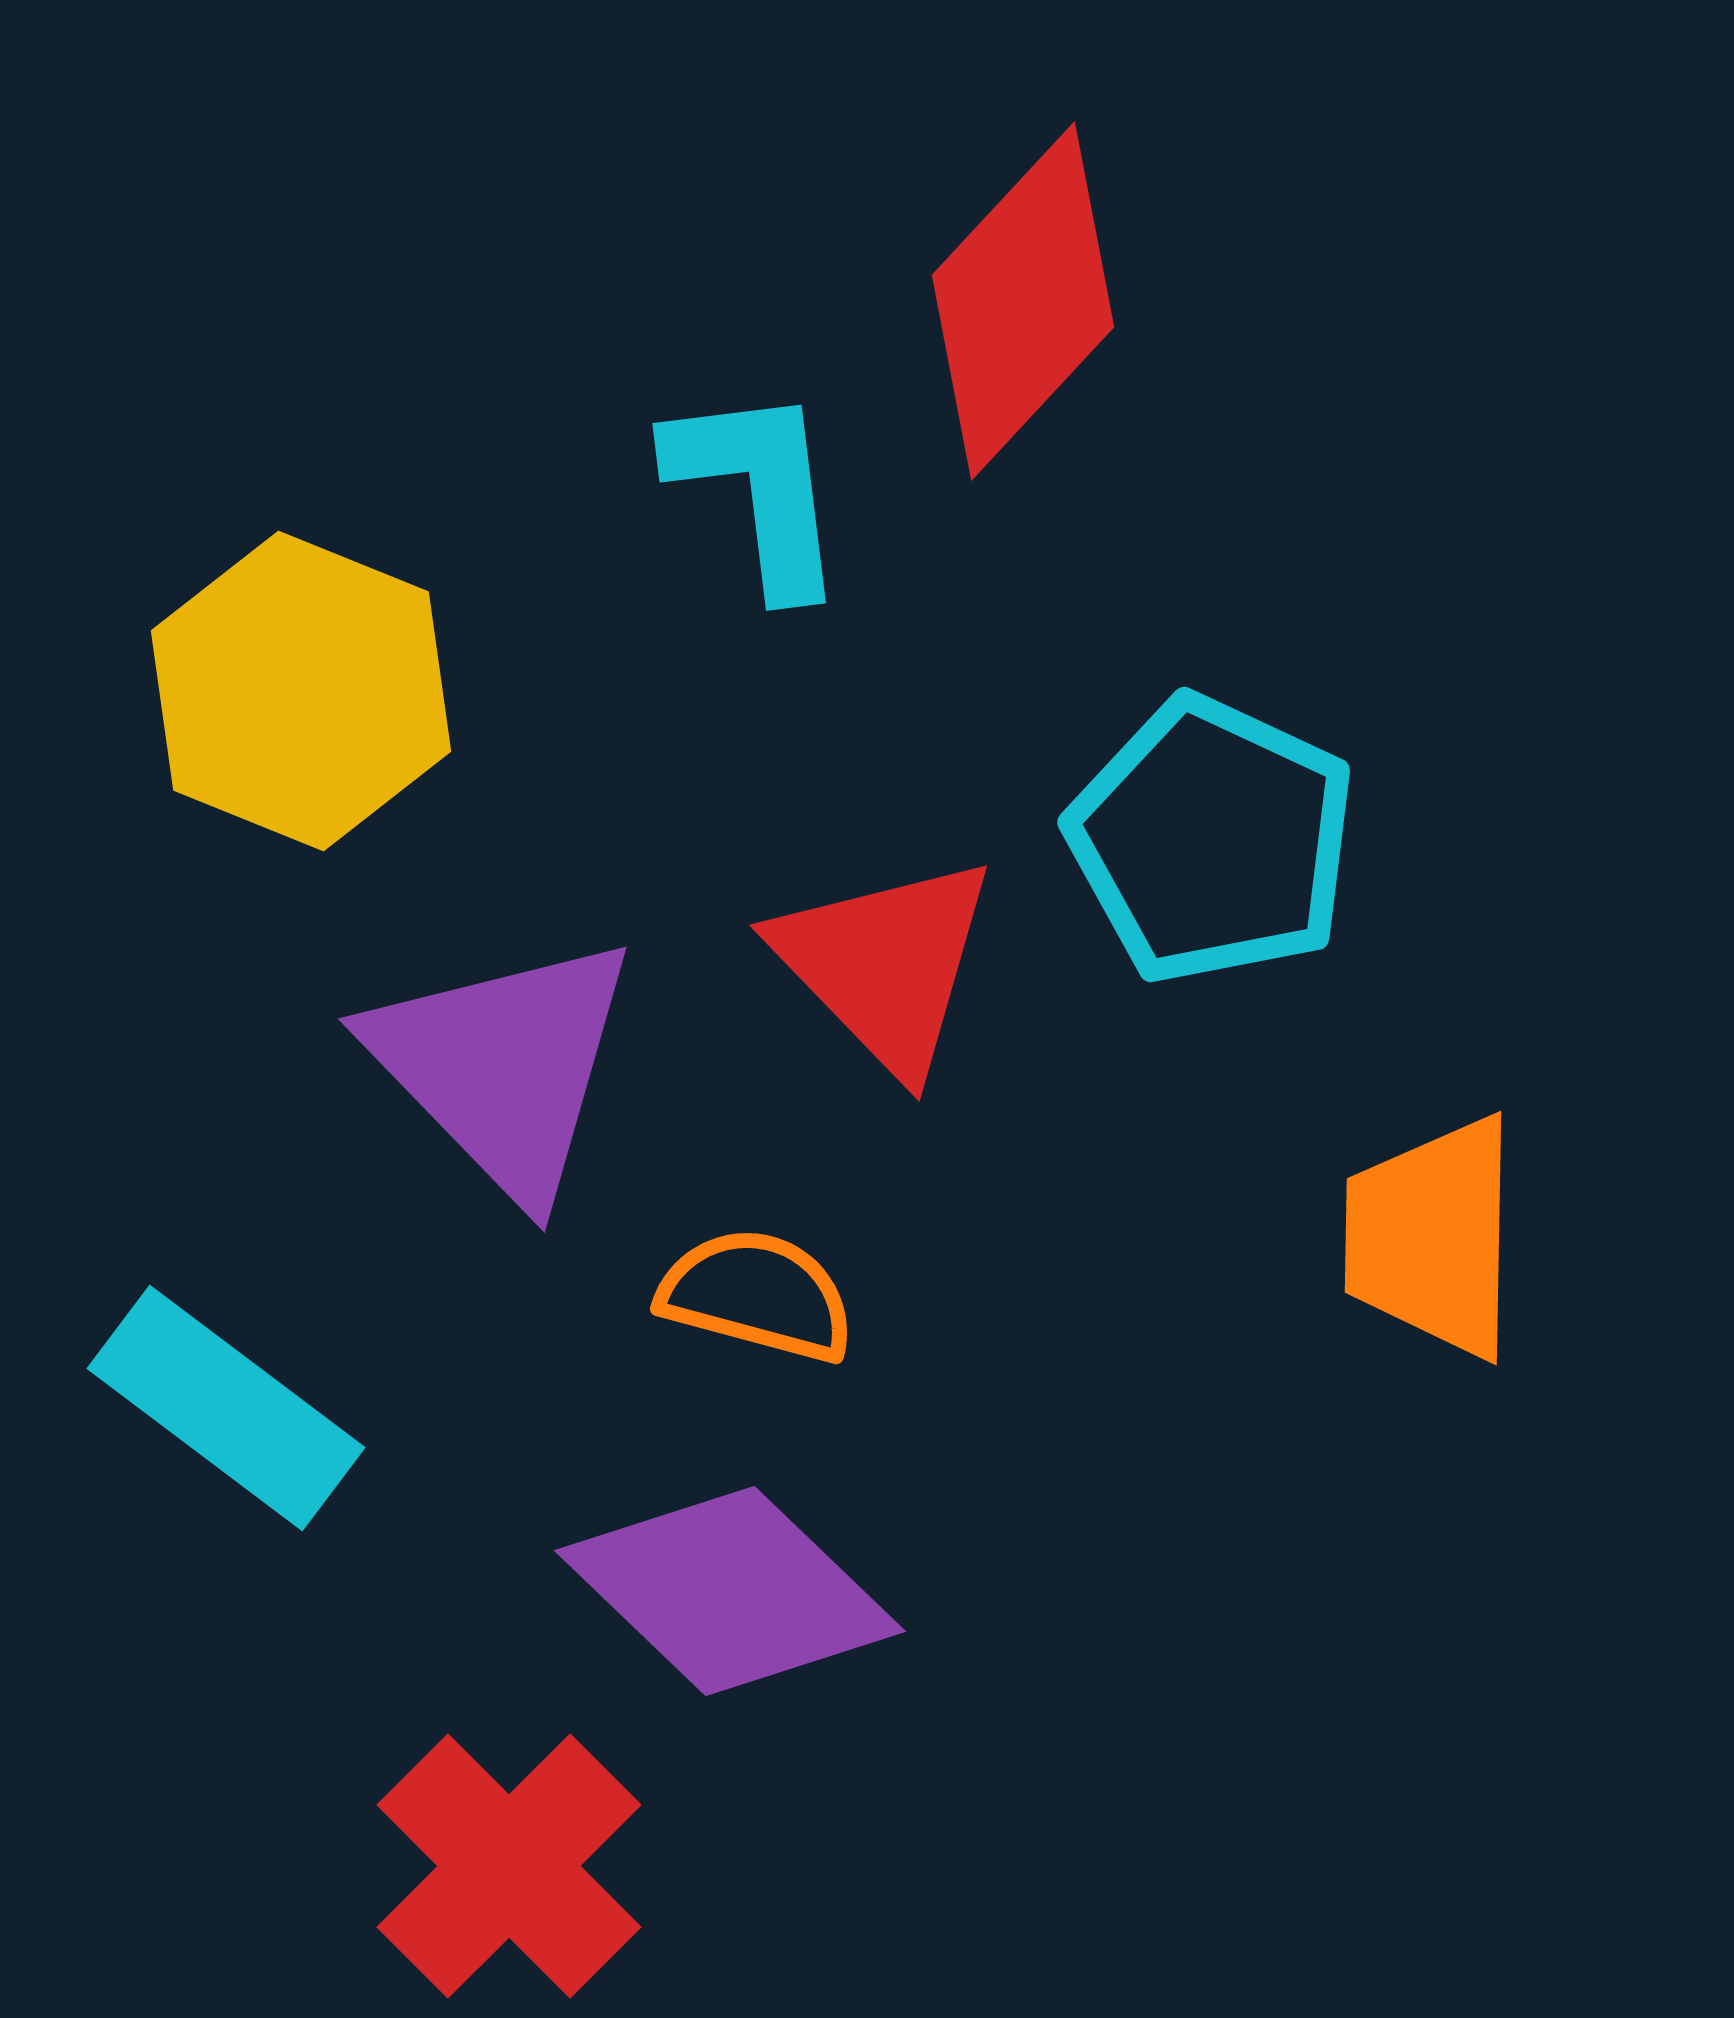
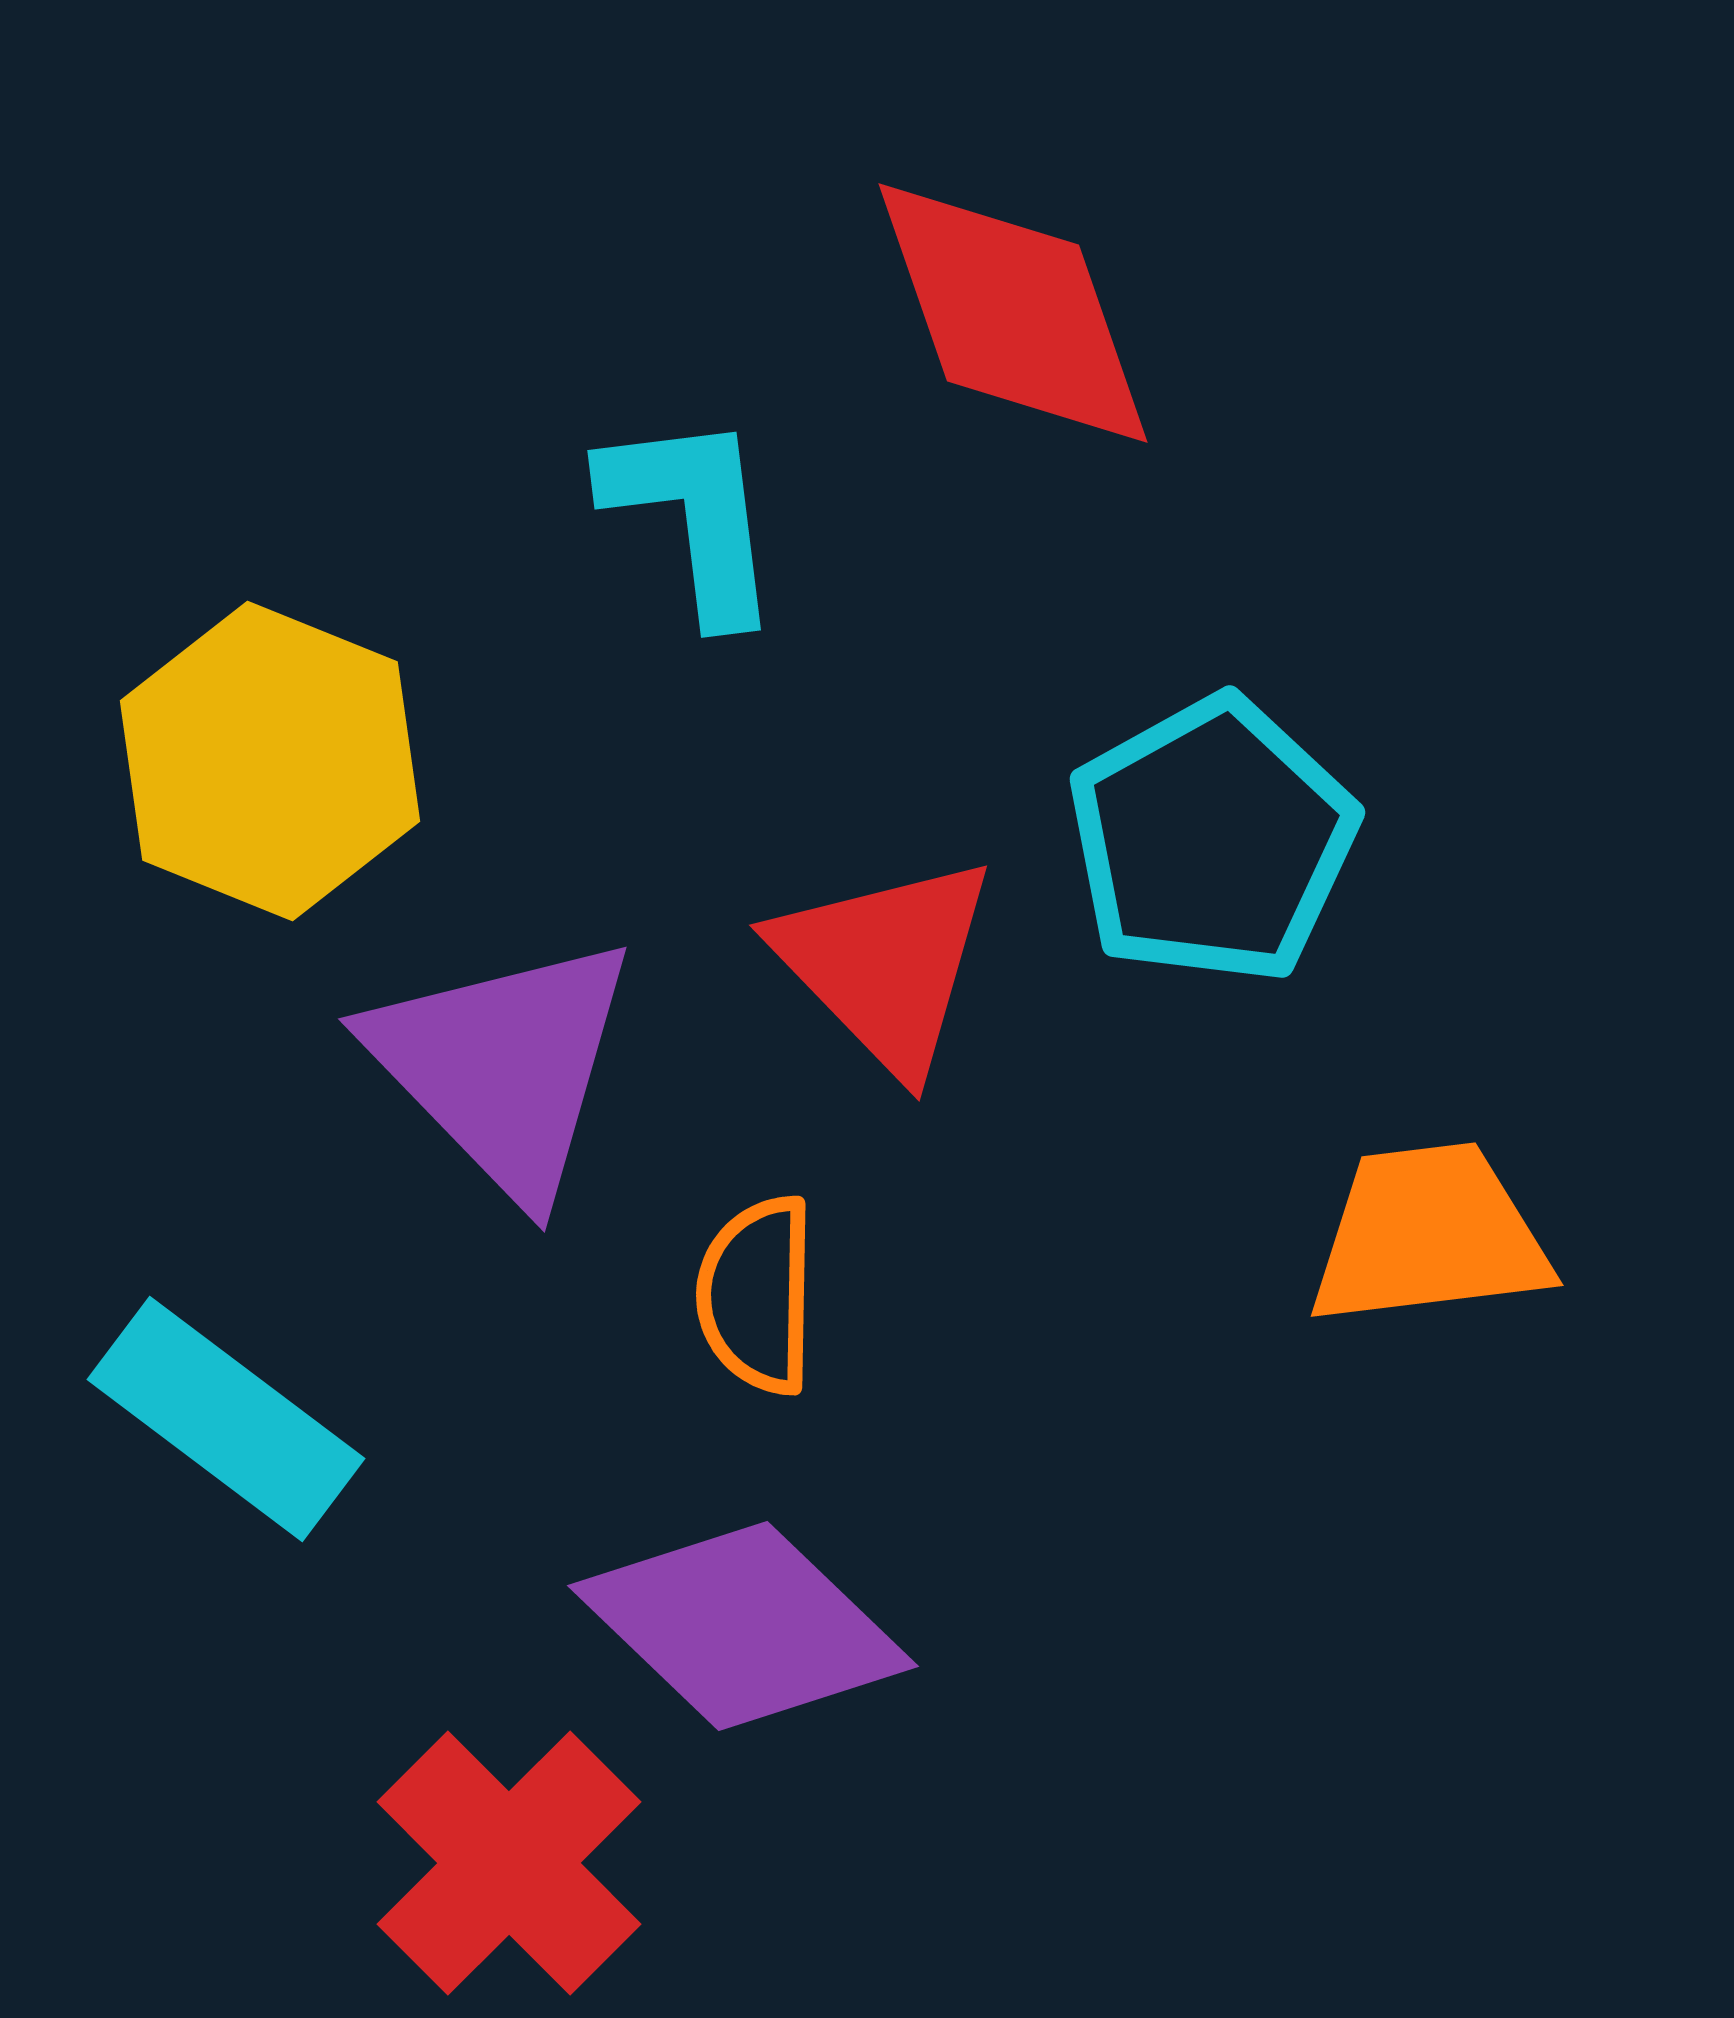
red diamond: moved 10 px left, 12 px down; rotated 62 degrees counterclockwise
cyan L-shape: moved 65 px left, 27 px down
yellow hexagon: moved 31 px left, 70 px down
cyan pentagon: rotated 18 degrees clockwise
orange trapezoid: moved 3 px left, 2 px up; rotated 82 degrees clockwise
orange semicircle: rotated 104 degrees counterclockwise
cyan rectangle: moved 11 px down
purple diamond: moved 13 px right, 35 px down
red cross: moved 3 px up
